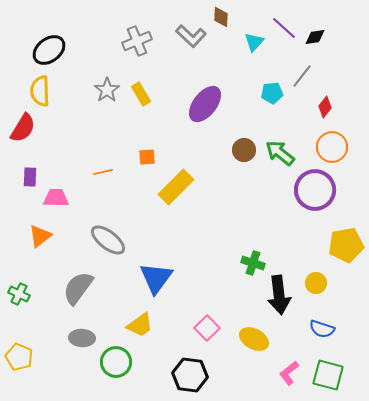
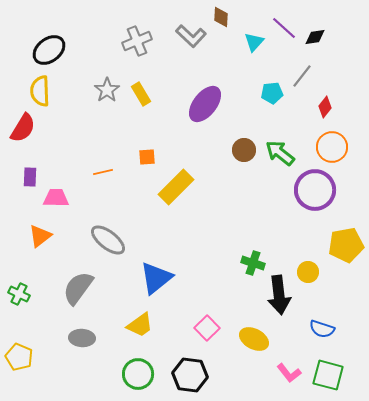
blue triangle at (156, 278): rotated 15 degrees clockwise
yellow circle at (316, 283): moved 8 px left, 11 px up
green circle at (116, 362): moved 22 px right, 12 px down
pink L-shape at (289, 373): rotated 90 degrees counterclockwise
